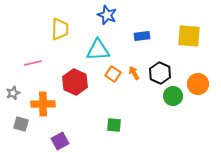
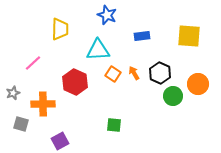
pink line: rotated 30 degrees counterclockwise
